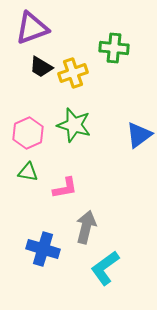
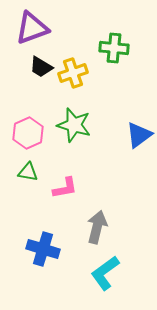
gray arrow: moved 11 px right
cyan L-shape: moved 5 px down
